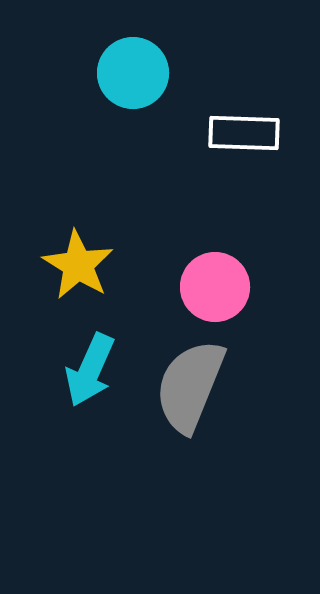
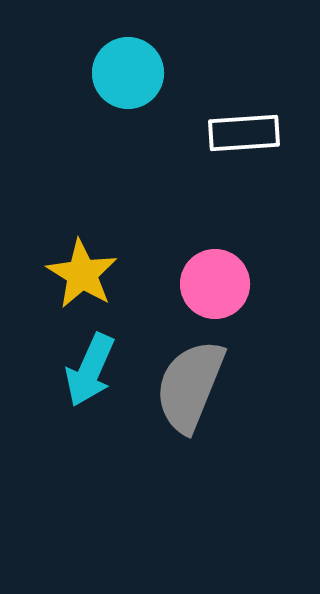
cyan circle: moved 5 px left
white rectangle: rotated 6 degrees counterclockwise
yellow star: moved 4 px right, 9 px down
pink circle: moved 3 px up
